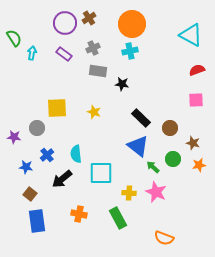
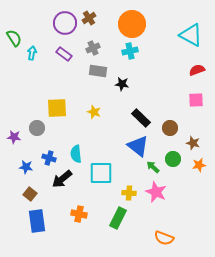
blue cross: moved 2 px right, 3 px down; rotated 32 degrees counterclockwise
green rectangle: rotated 55 degrees clockwise
